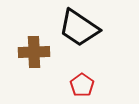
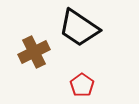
brown cross: rotated 24 degrees counterclockwise
